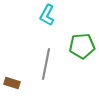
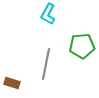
cyan L-shape: moved 1 px right, 1 px up
